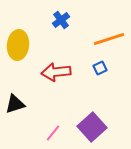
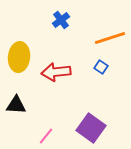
orange line: moved 1 px right, 1 px up
yellow ellipse: moved 1 px right, 12 px down
blue square: moved 1 px right, 1 px up; rotated 32 degrees counterclockwise
black triangle: moved 1 px right, 1 px down; rotated 20 degrees clockwise
purple square: moved 1 px left, 1 px down; rotated 12 degrees counterclockwise
pink line: moved 7 px left, 3 px down
